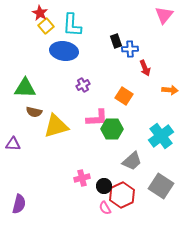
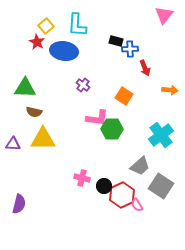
red star: moved 3 px left, 29 px down
cyan L-shape: moved 5 px right
black rectangle: rotated 56 degrees counterclockwise
purple cross: rotated 24 degrees counterclockwise
pink L-shape: rotated 10 degrees clockwise
yellow triangle: moved 13 px left, 13 px down; rotated 16 degrees clockwise
cyan cross: moved 1 px up
gray trapezoid: moved 8 px right, 5 px down
pink cross: rotated 28 degrees clockwise
pink semicircle: moved 32 px right, 3 px up
